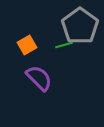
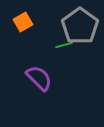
orange square: moved 4 px left, 23 px up
